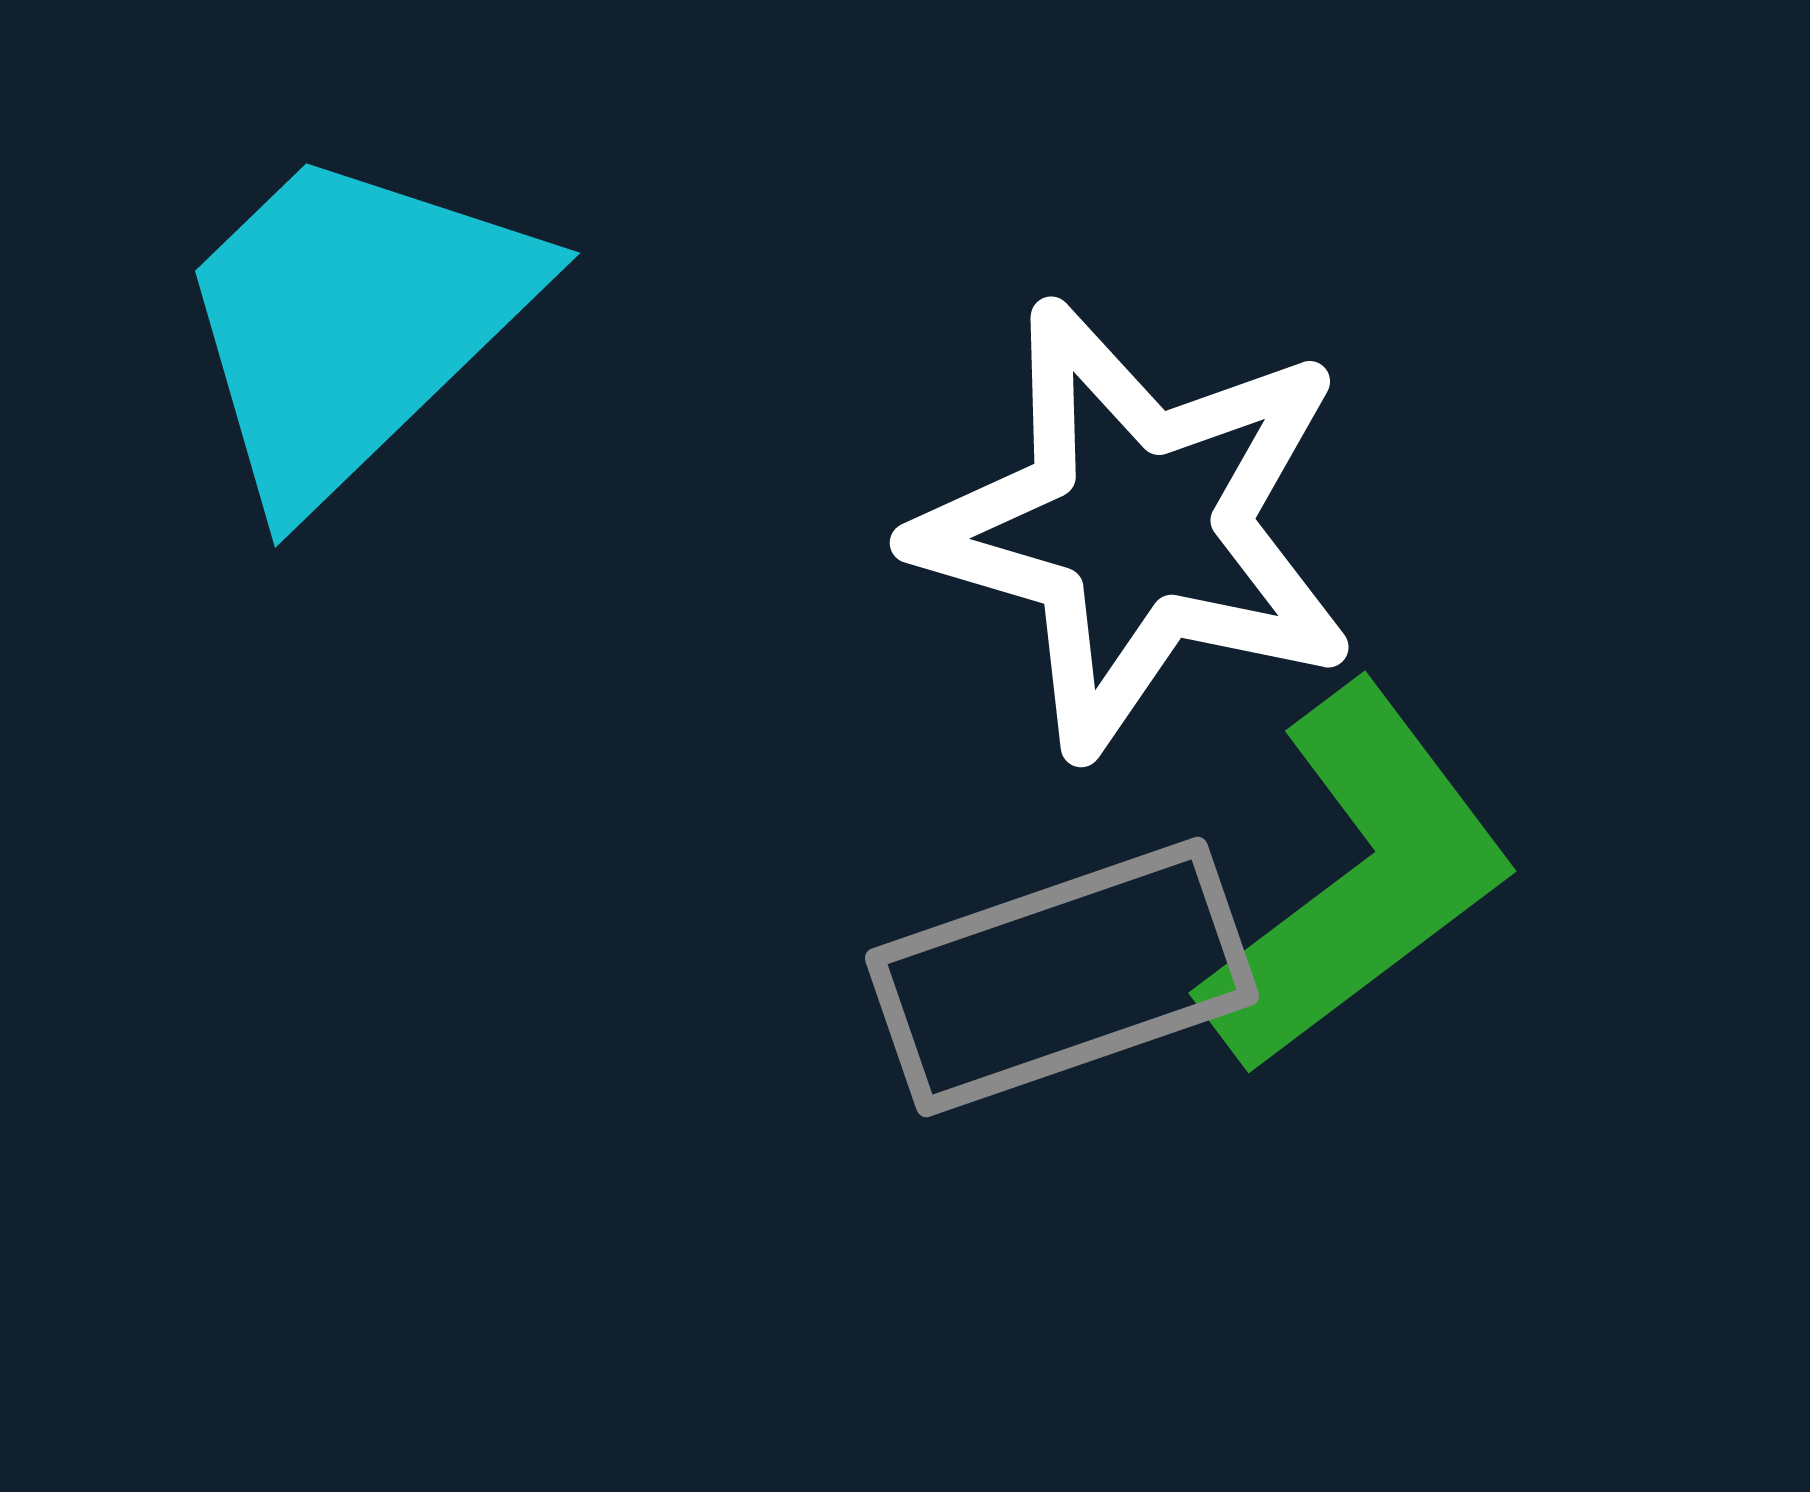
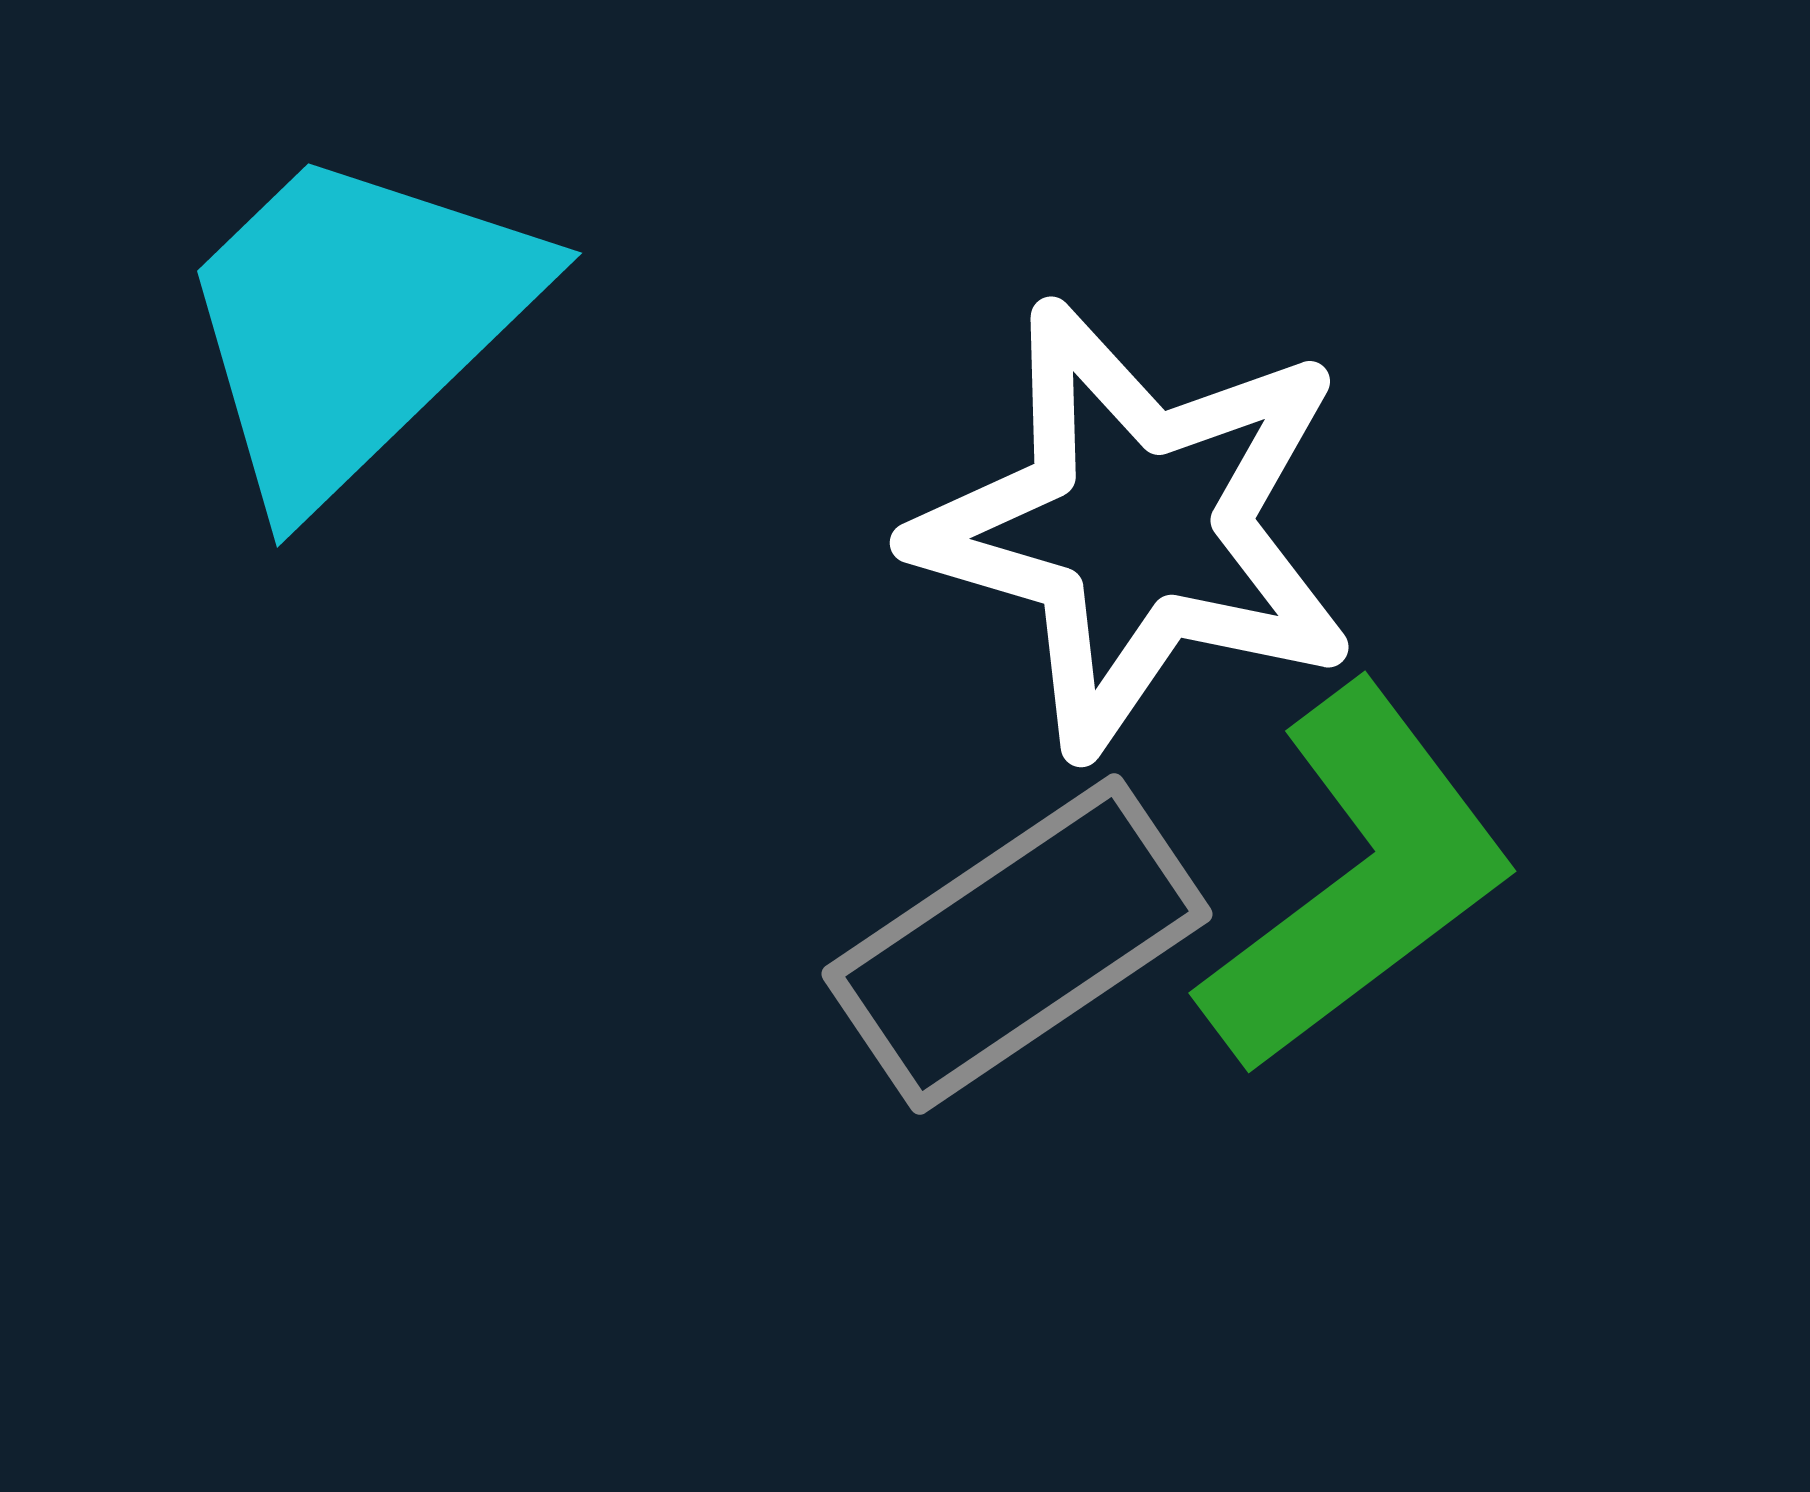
cyan trapezoid: moved 2 px right
gray rectangle: moved 45 px left, 33 px up; rotated 15 degrees counterclockwise
